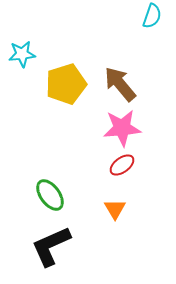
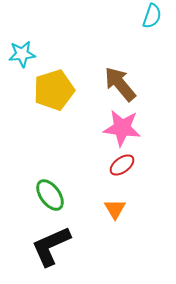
yellow pentagon: moved 12 px left, 6 px down
pink star: rotated 12 degrees clockwise
